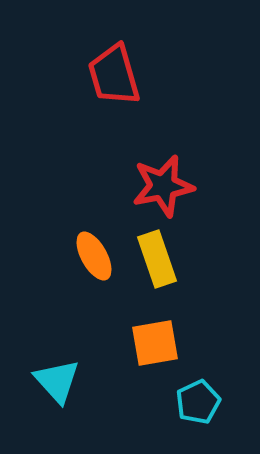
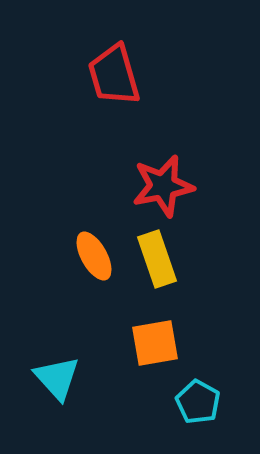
cyan triangle: moved 3 px up
cyan pentagon: rotated 18 degrees counterclockwise
